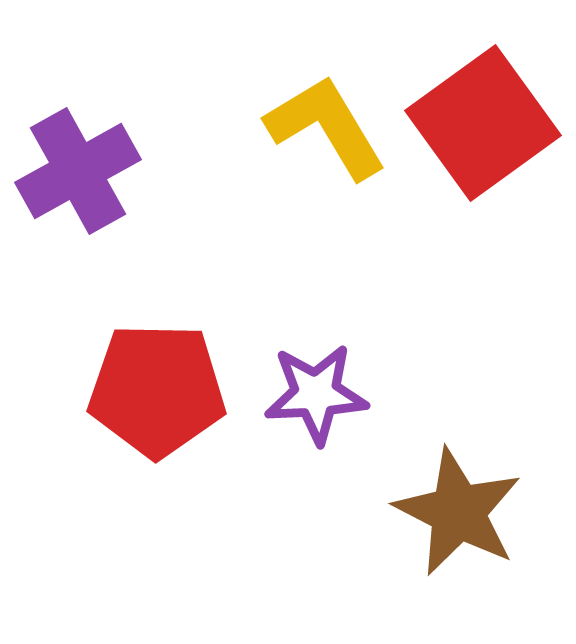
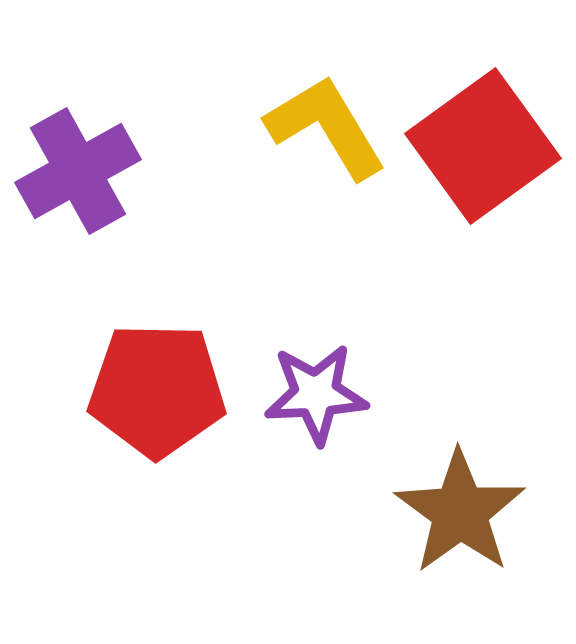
red square: moved 23 px down
brown star: moved 2 px right; rotated 9 degrees clockwise
